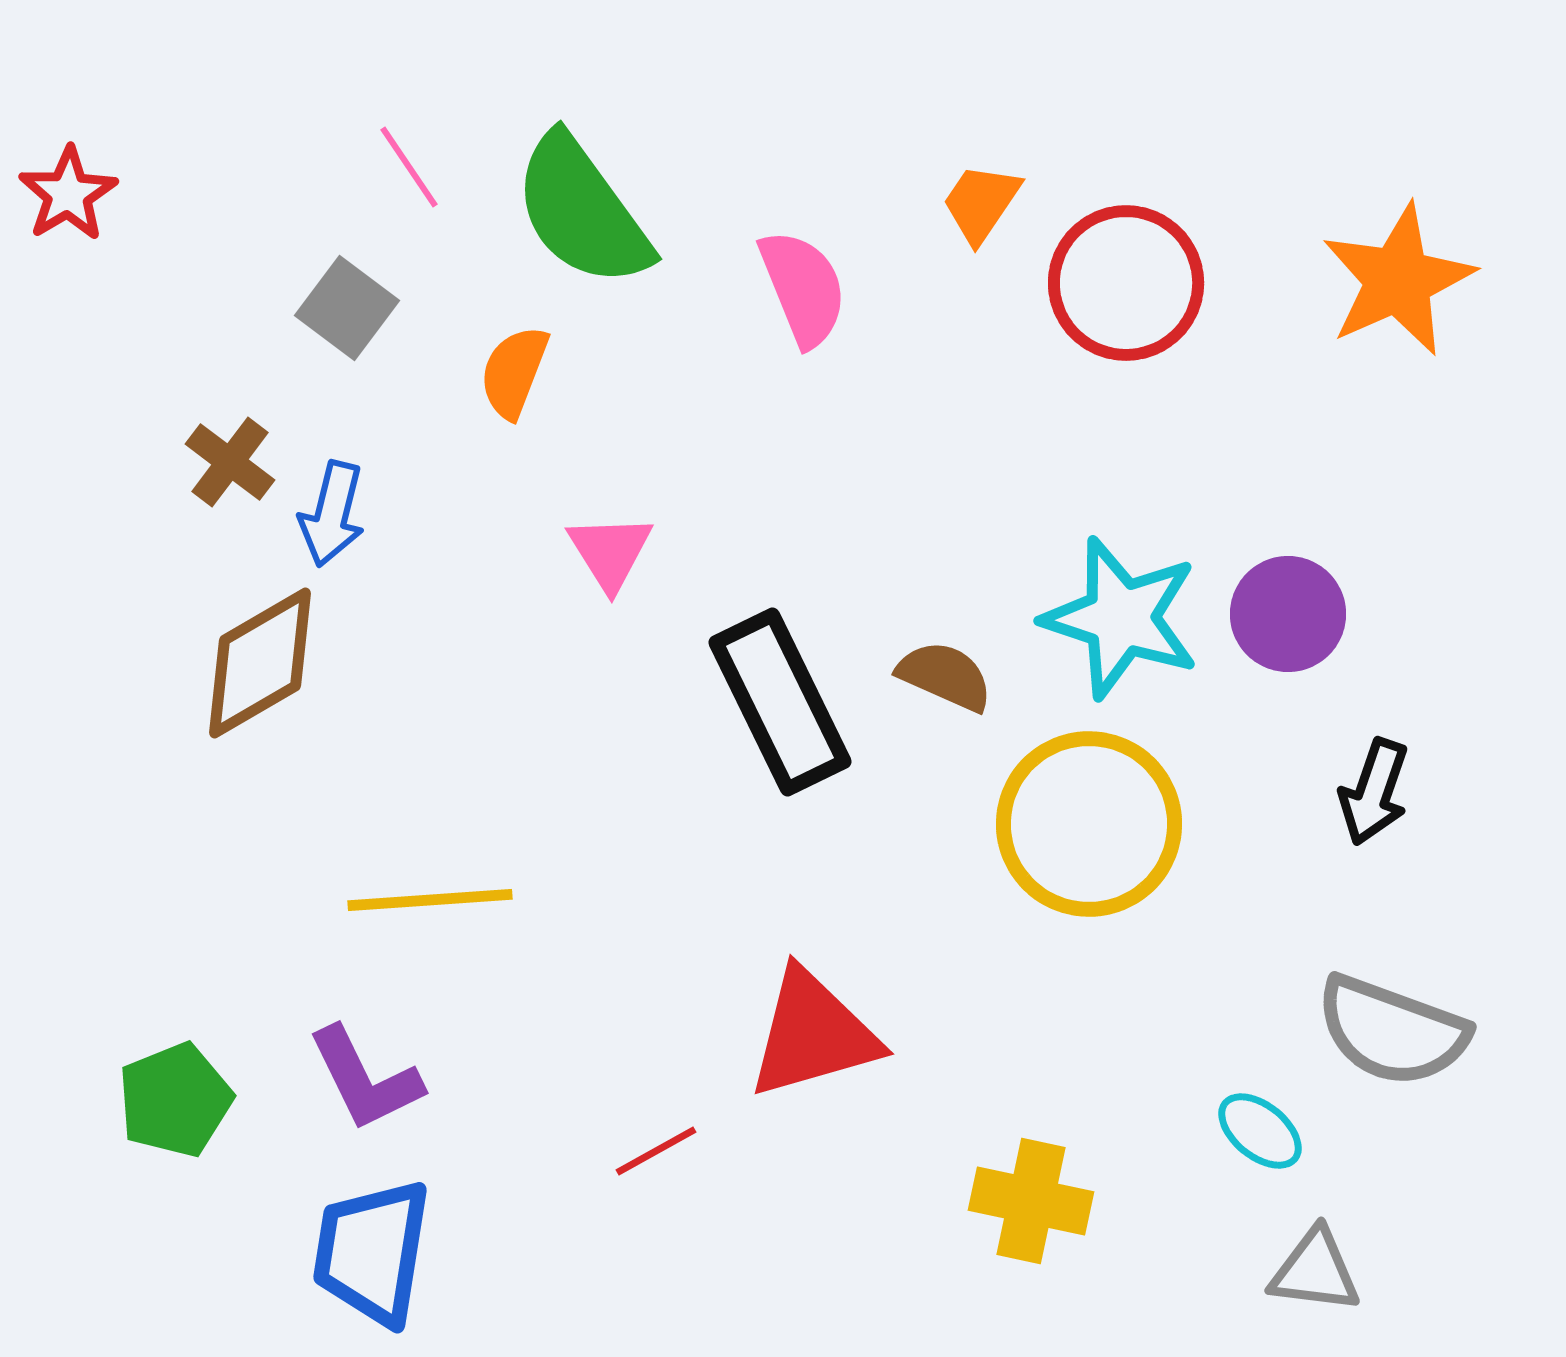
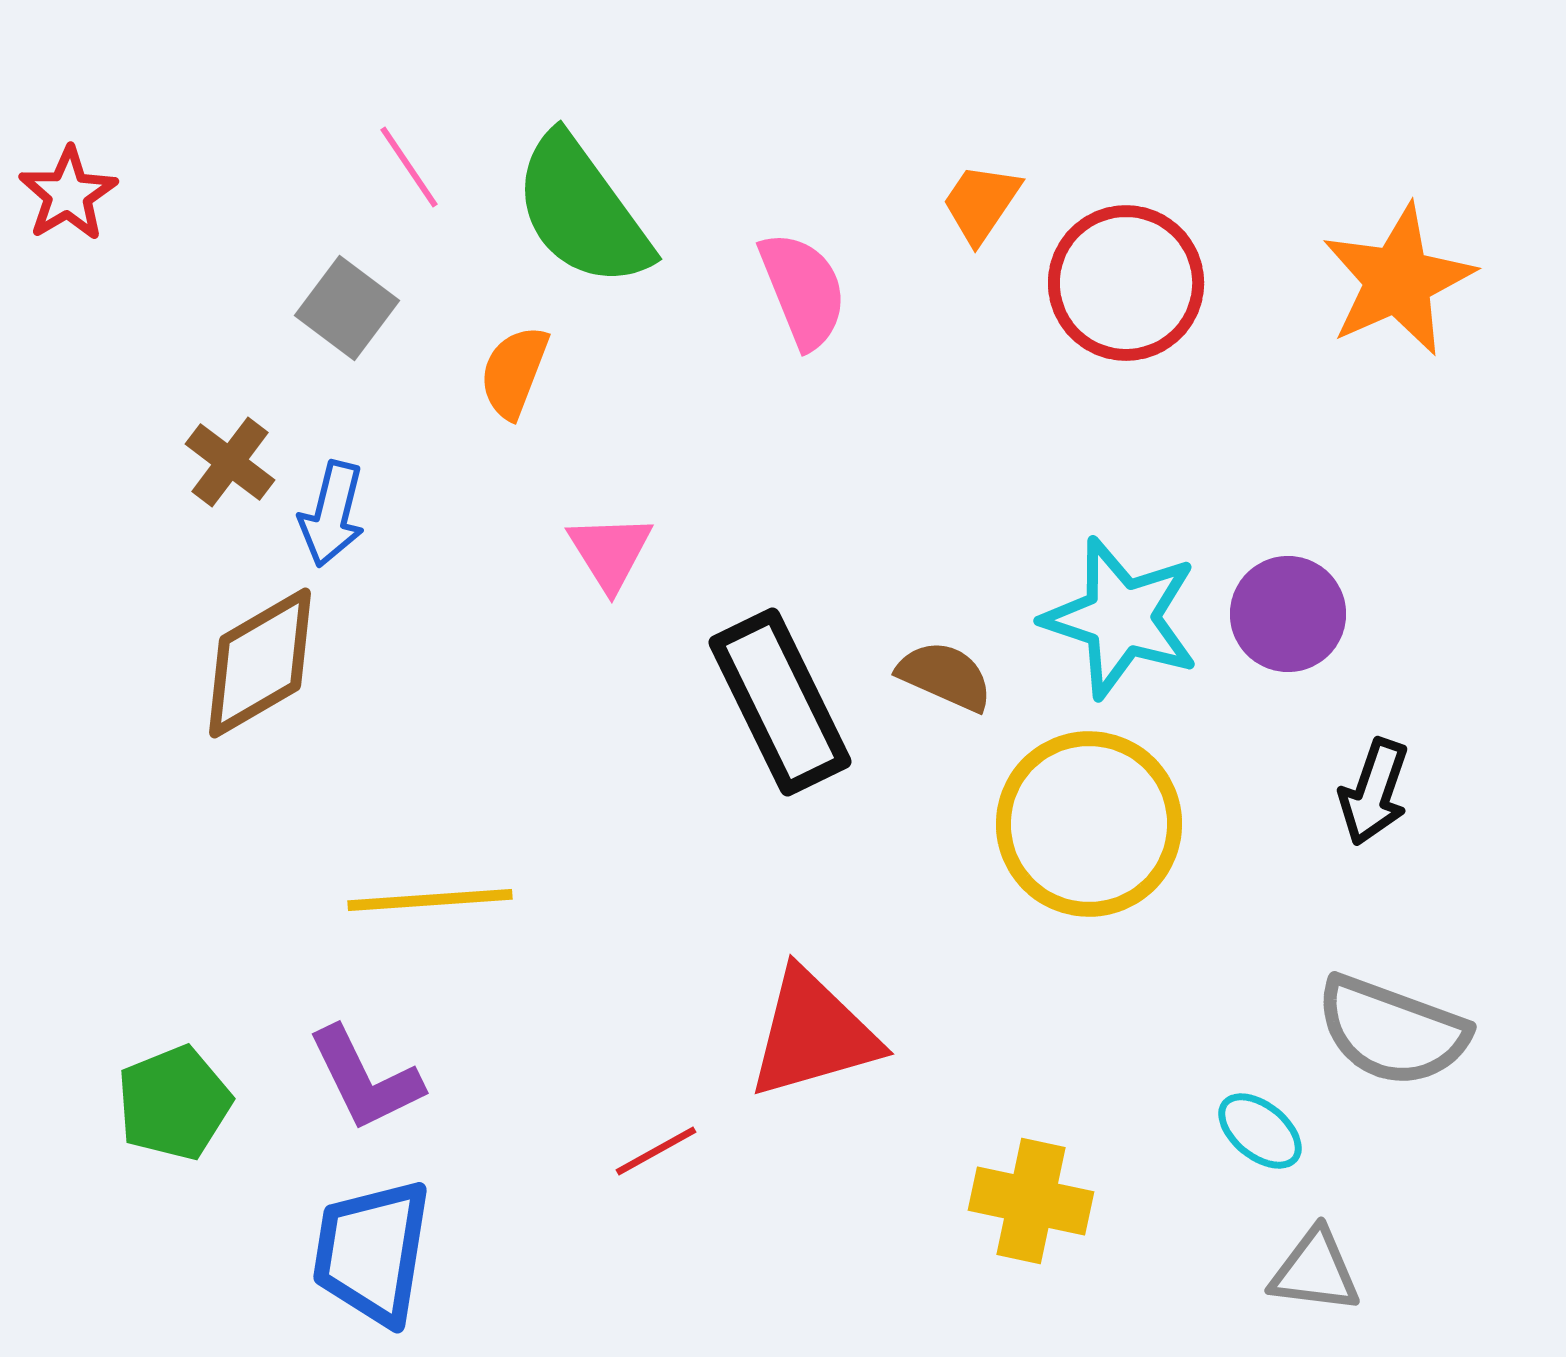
pink semicircle: moved 2 px down
green pentagon: moved 1 px left, 3 px down
